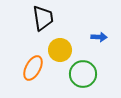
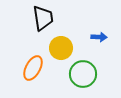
yellow circle: moved 1 px right, 2 px up
